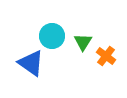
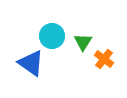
orange cross: moved 2 px left, 3 px down
